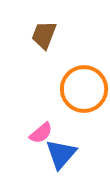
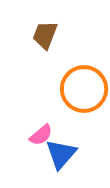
brown trapezoid: moved 1 px right
pink semicircle: moved 2 px down
